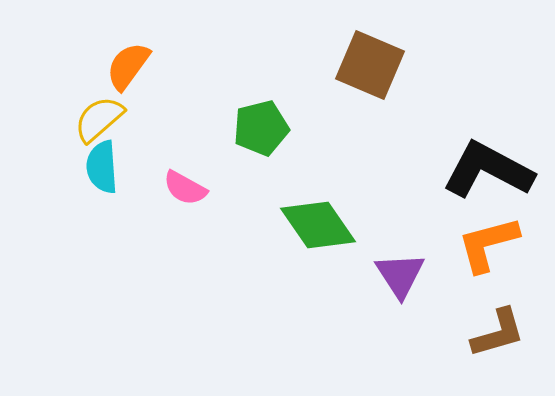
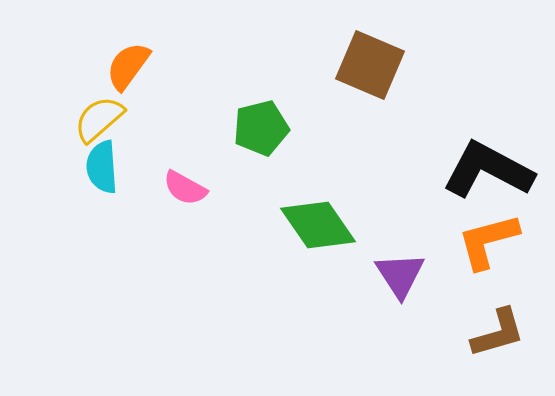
orange L-shape: moved 3 px up
